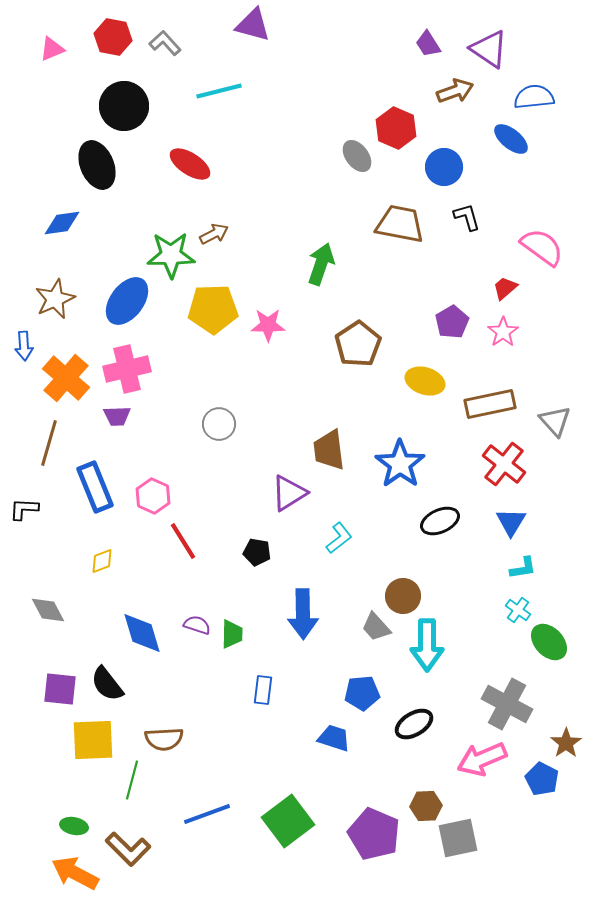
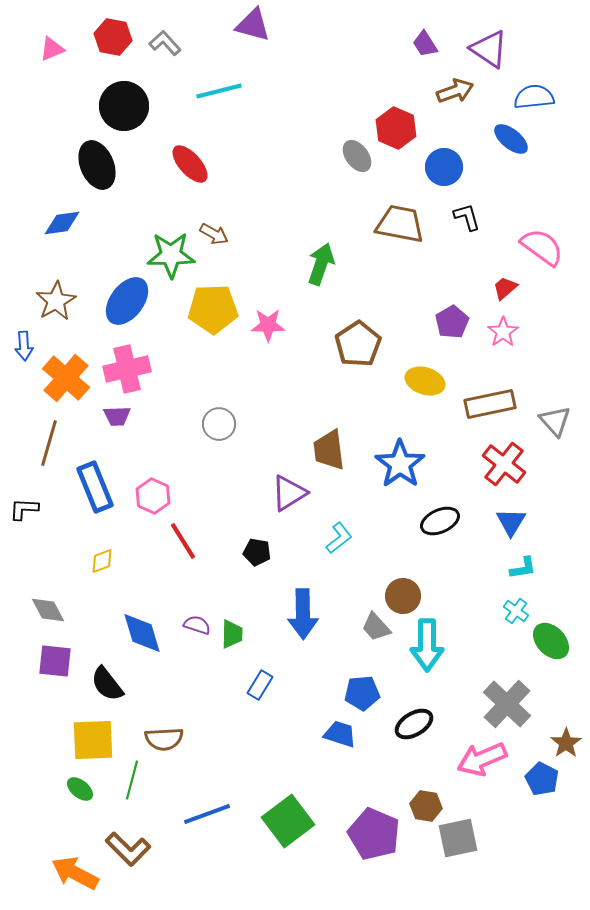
purple trapezoid at (428, 44): moved 3 px left
red ellipse at (190, 164): rotated 15 degrees clockwise
brown arrow at (214, 234): rotated 56 degrees clockwise
brown star at (55, 299): moved 1 px right, 2 px down; rotated 6 degrees counterclockwise
cyan cross at (518, 610): moved 2 px left, 1 px down
green ellipse at (549, 642): moved 2 px right, 1 px up
purple square at (60, 689): moved 5 px left, 28 px up
blue rectangle at (263, 690): moved 3 px left, 5 px up; rotated 24 degrees clockwise
gray cross at (507, 704): rotated 15 degrees clockwise
blue trapezoid at (334, 738): moved 6 px right, 4 px up
brown hexagon at (426, 806): rotated 12 degrees clockwise
green ellipse at (74, 826): moved 6 px right, 37 px up; rotated 28 degrees clockwise
